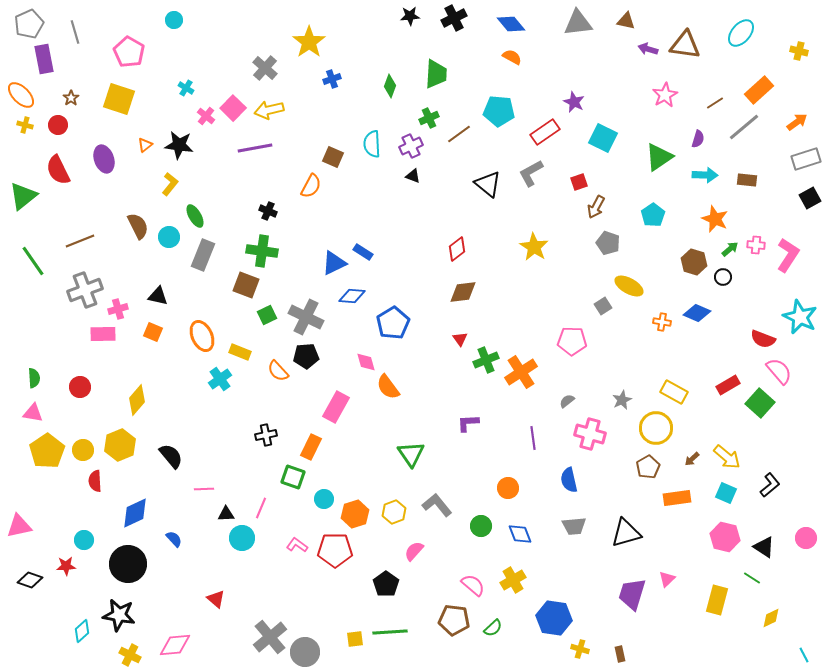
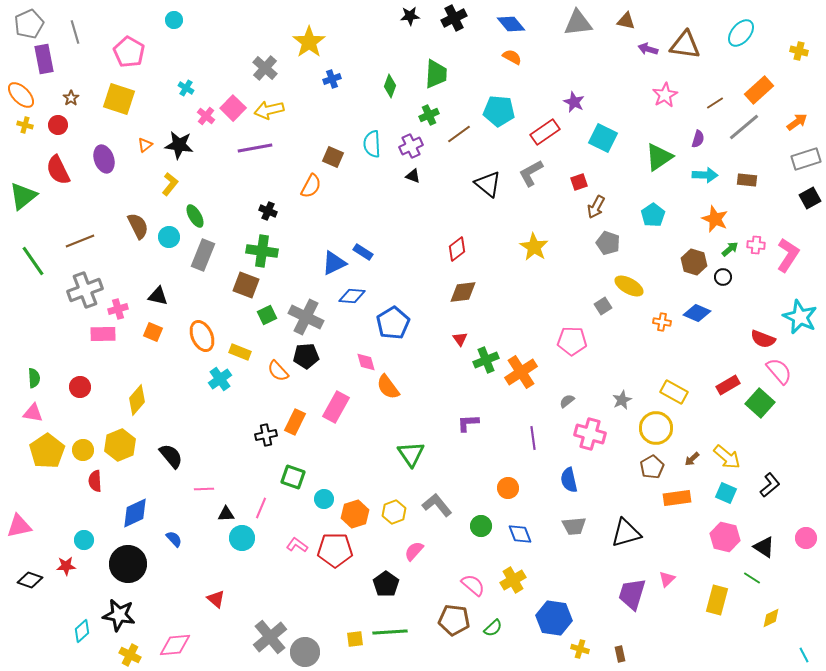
green cross at (429, 118): moved 3 px up
orange rectangle at (311, 447): moved 16 px left, 25 px up
brown pentagon at (648, 467): moved 4 px right
